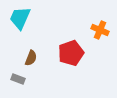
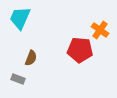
orange cross: rotated 12 degrees clockwise
red pentagon: moved 9 px right, 3 px up; rotated 25 degrees clockwise
